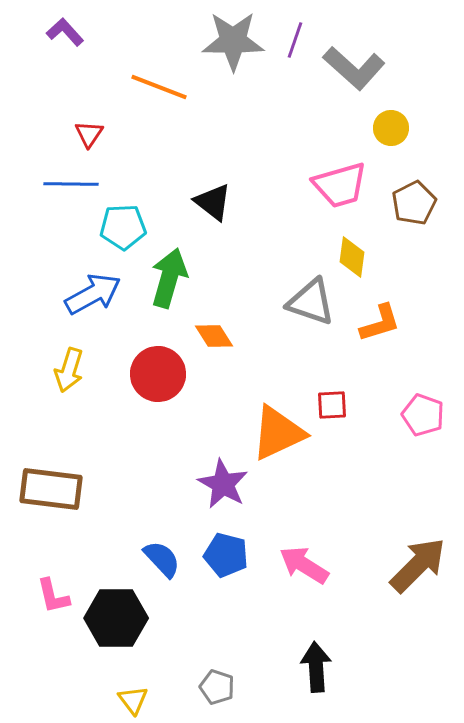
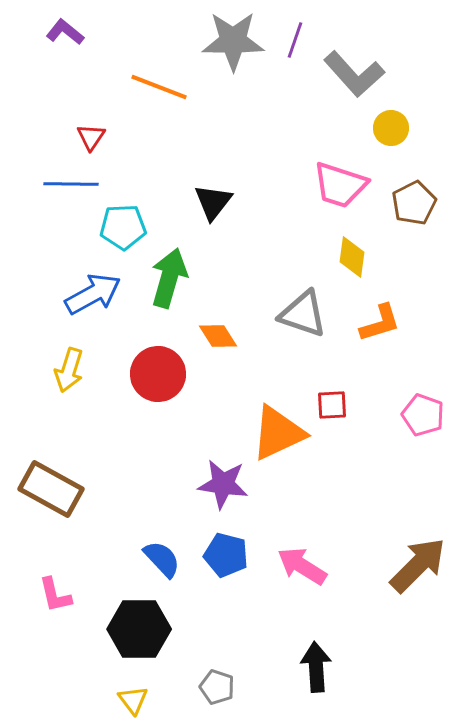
purple L-shape: rotated 9 degrees counterclockwise
gray L-shape: moved 6 px down; rotated 6 degrees clockwise
red triangle: moved 2 px right, 3 px down
pink trapezoid: rotated 34 degrees clockwise
black triangle: rotated 30 degrees clockwise
gray triangle: moved 8 px left, 12 px down
orange diamond: moved 4 px right
purple star: rotated 21 degrees counterclockwise
brown rectangle: rotated 22 degrees clockwise
pink arrow: moved 2 px left, 1 px down
pink L-shape: moved 2 px right, 1 px up
black hexagon: moved 23 px right, 11 px down
